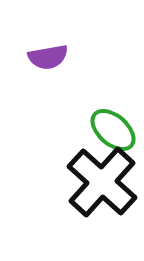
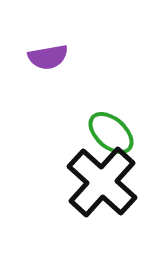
green ellipse: moved 2 px left, 3 px down
